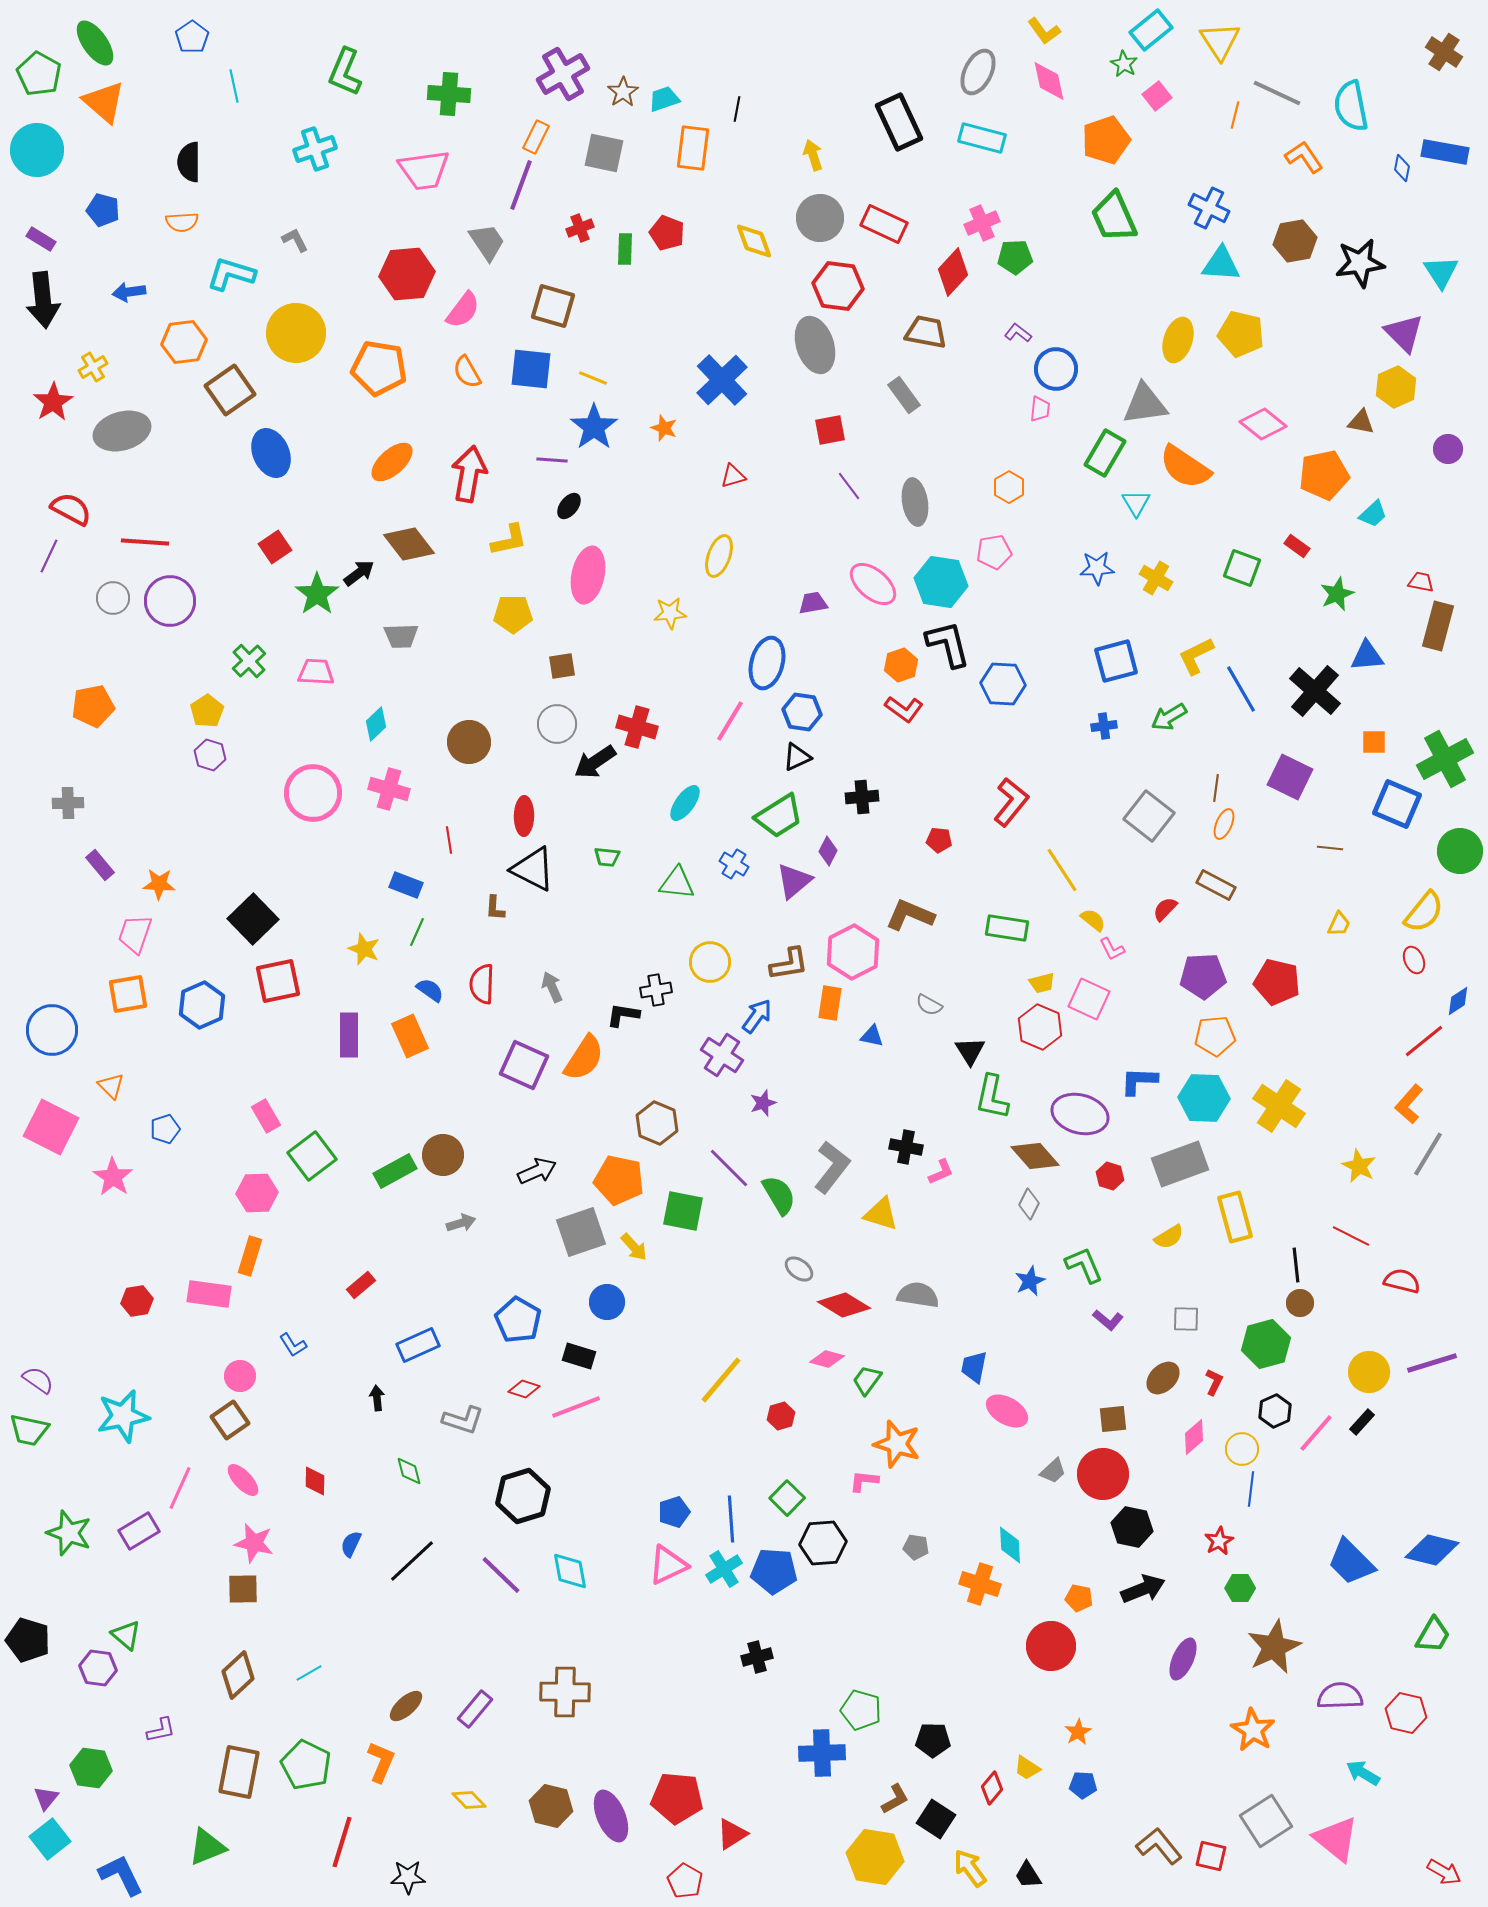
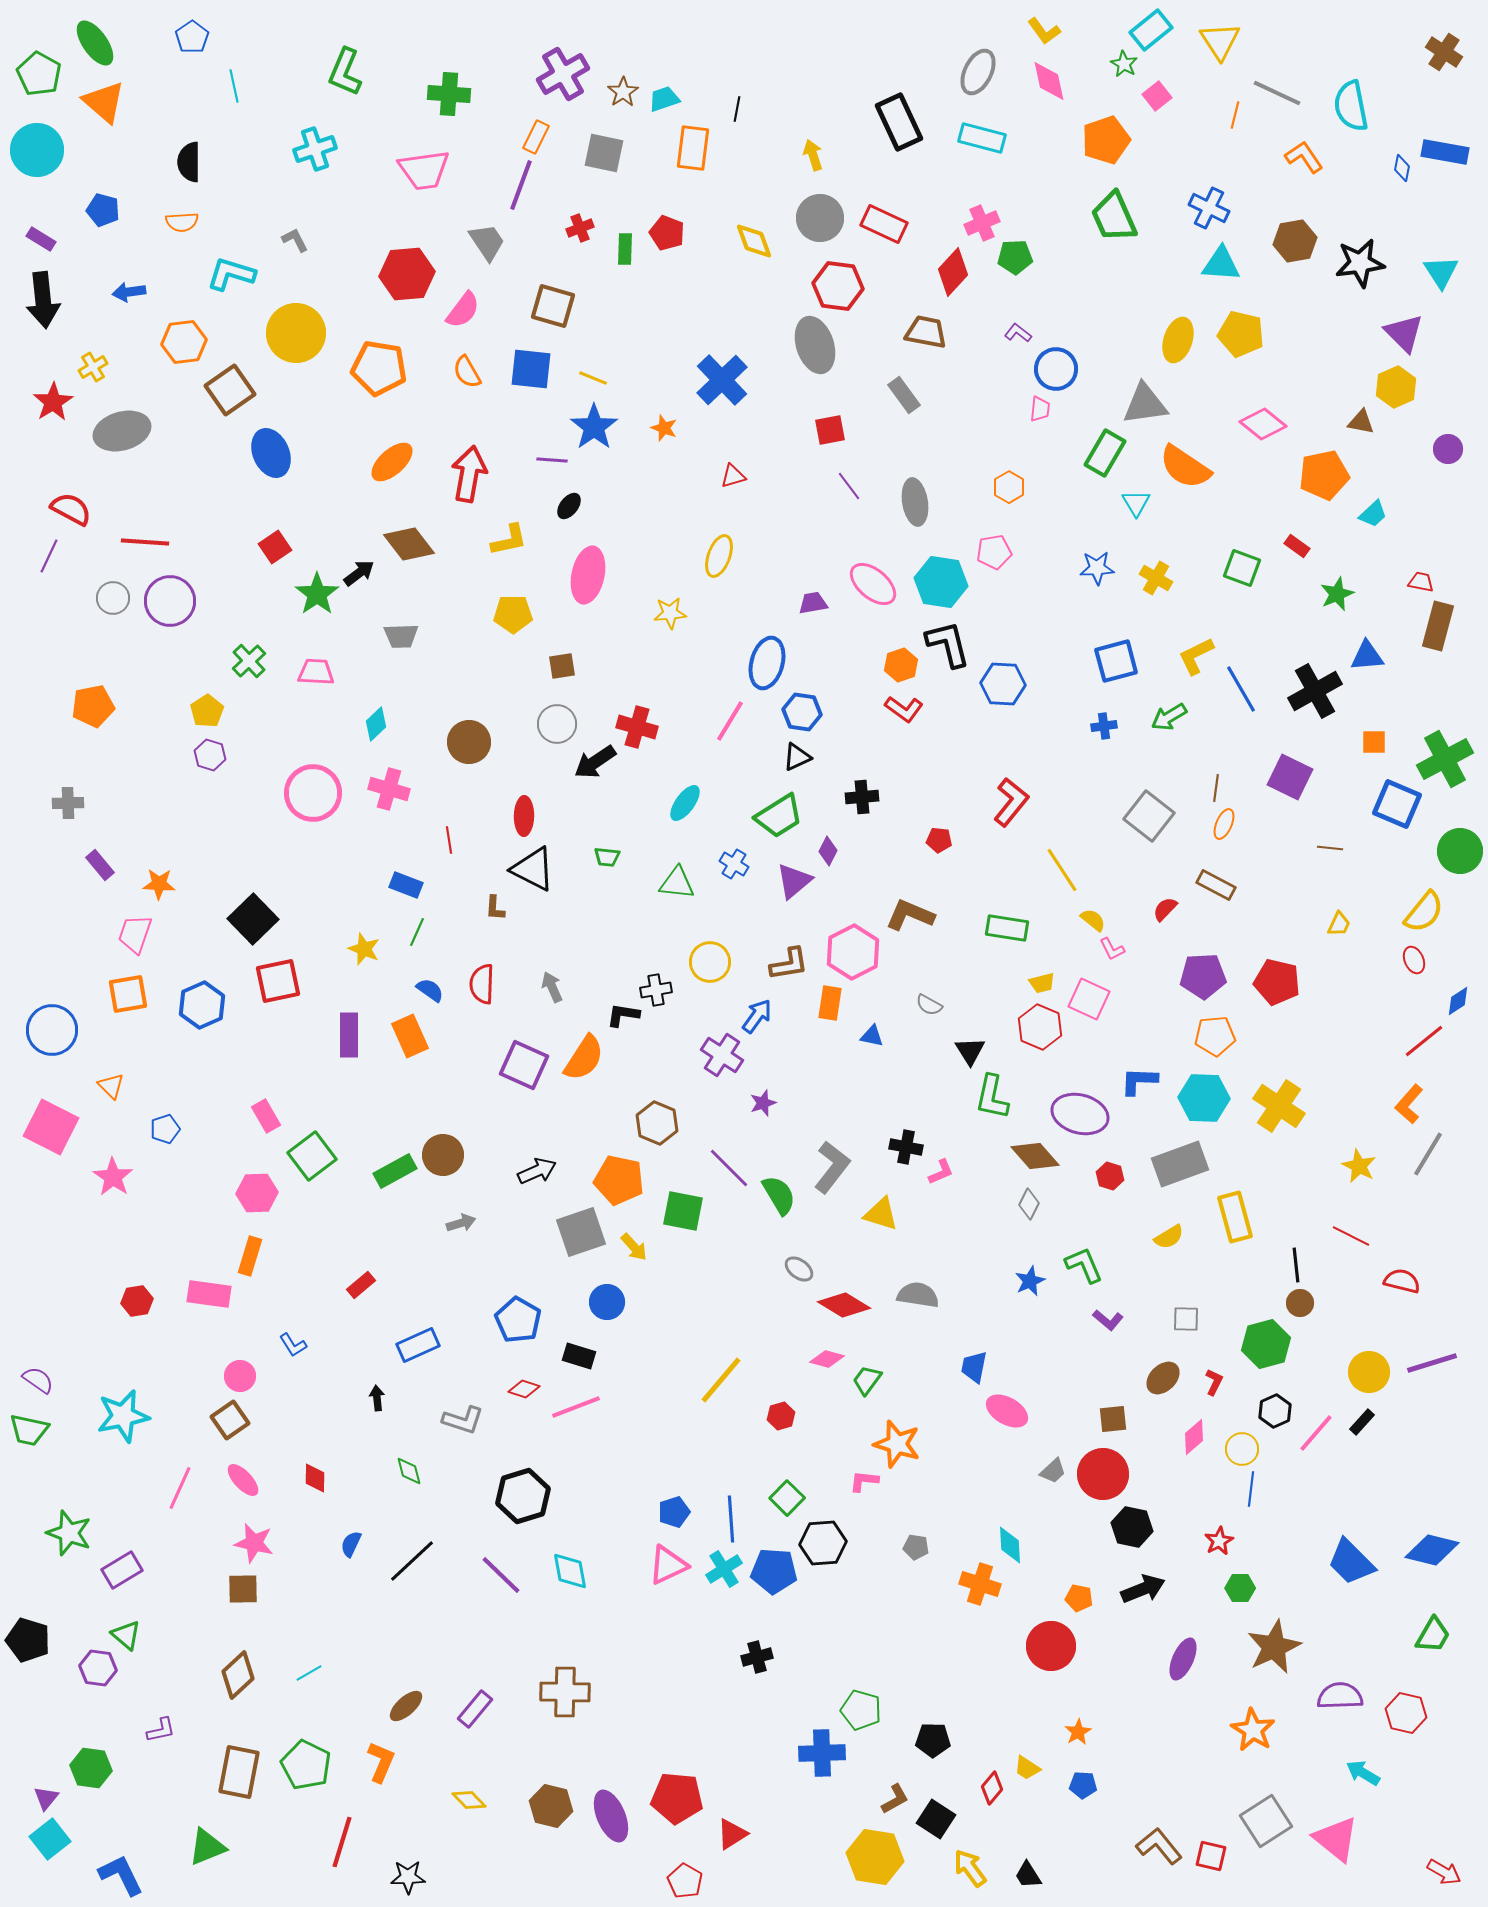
black cross at (1315, 691): rotated 20 degrees clockwise
red diamond at (315, 1481): moved 3 px up
purple rectangle at (139, 1531): moved 17 px left, 39 px down
